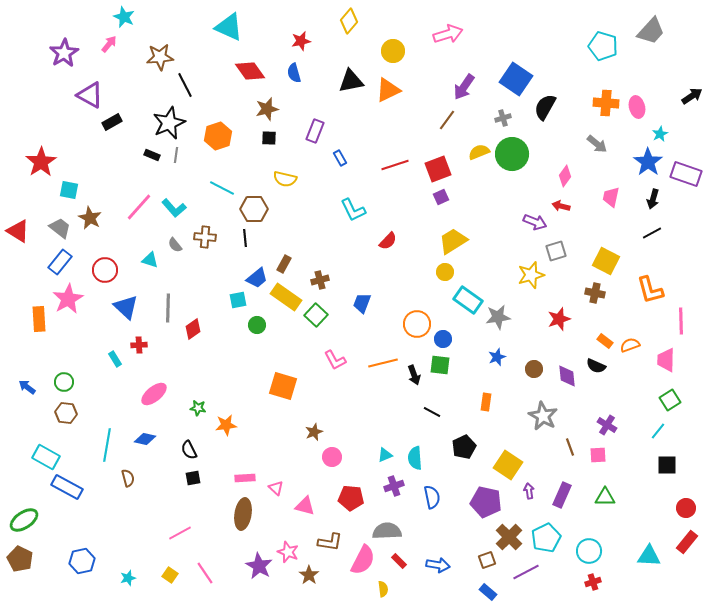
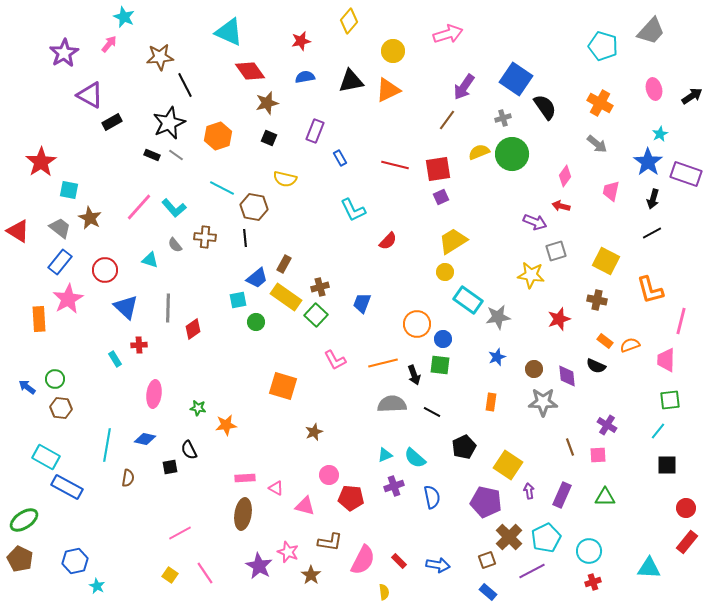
cyan triangle at (229, 27): moved 5 px down
blue semicircle at (294, 73): moved 11 px right, 4 px down; rotated 96 degrees clockwise
orange cross at (606, 103): moved 6 px left; rotated 25 degrees clockwise
black semicircle at (545, 107): rotated 116 degrees clockwise
pink ellipse at (637, 107): moved 17 px right, 18 px up
brown star at (267, 109): moved 6 px up
black square at (269, 138): rotated 21 degrees clockwise
gray line at (176, 155): rotated 63 degrees counterclockwise
red line at (395, 165): rotated 32 degrees clockwise
red square at (438, 169): rotated 12 degrees clockwise
pink trapezoid at (611, 197): moved 6 px up
brown hexagon at (254, 209): moved 2 px up; rotated 12 degrees clockwise
yellow star at (531, 275): rotated 24 degrees clockwise
brown cross at (320, 280): moved 7 px down
brown cross at (595, 293): moved 2 px right, 7 px down
pink line at (681, 321): rotated 16 degrees clockwise
green circle at (257, 325): moved 1 px left, 3 px up
green circle at (64, 382): moved 9 px left, 3 px up
pink ellipse at (154, 394): rotated 44 degrees counterclockwise
green square at (670, 400): rotated 25 degrees clockwise
orange rectangle at (486, 402): moved 5 px right
brown hexagon at (66, 413): moved 5 px left, 5 px up
gray star at (543, 416): moved 14 px up; rotated 28 degrees counterclockwise
pink circle at (332, 457): moved 3 px left, 18 px down
cyan semicircle at (415, 458): rotated 45 degrees counterclockwise
brown semicircle at (128, 478): rotated 24 degrees clockwise
black square at (193, 478): moved 23 px left, 11 px up
pink triangle at (276, 488): rotated 14 degrees counterclockwise
gray semicircle at (387, 531): moved 5 px right, 127 px up
cyan triangle at (649, 556): moved 12 px down
blue hexagon at (82, 561): moved 7 px left
purple line at (526, 572): moved 6 px right, 1 px up
brown star at (309, 575): moved 2 px right
cyan star at (128, 578): moved 31 px left, 8 px down; rotated 28 degrees counterclockwise
yellow semicircle at (383, 589): moved 1 px right, 3 px down
